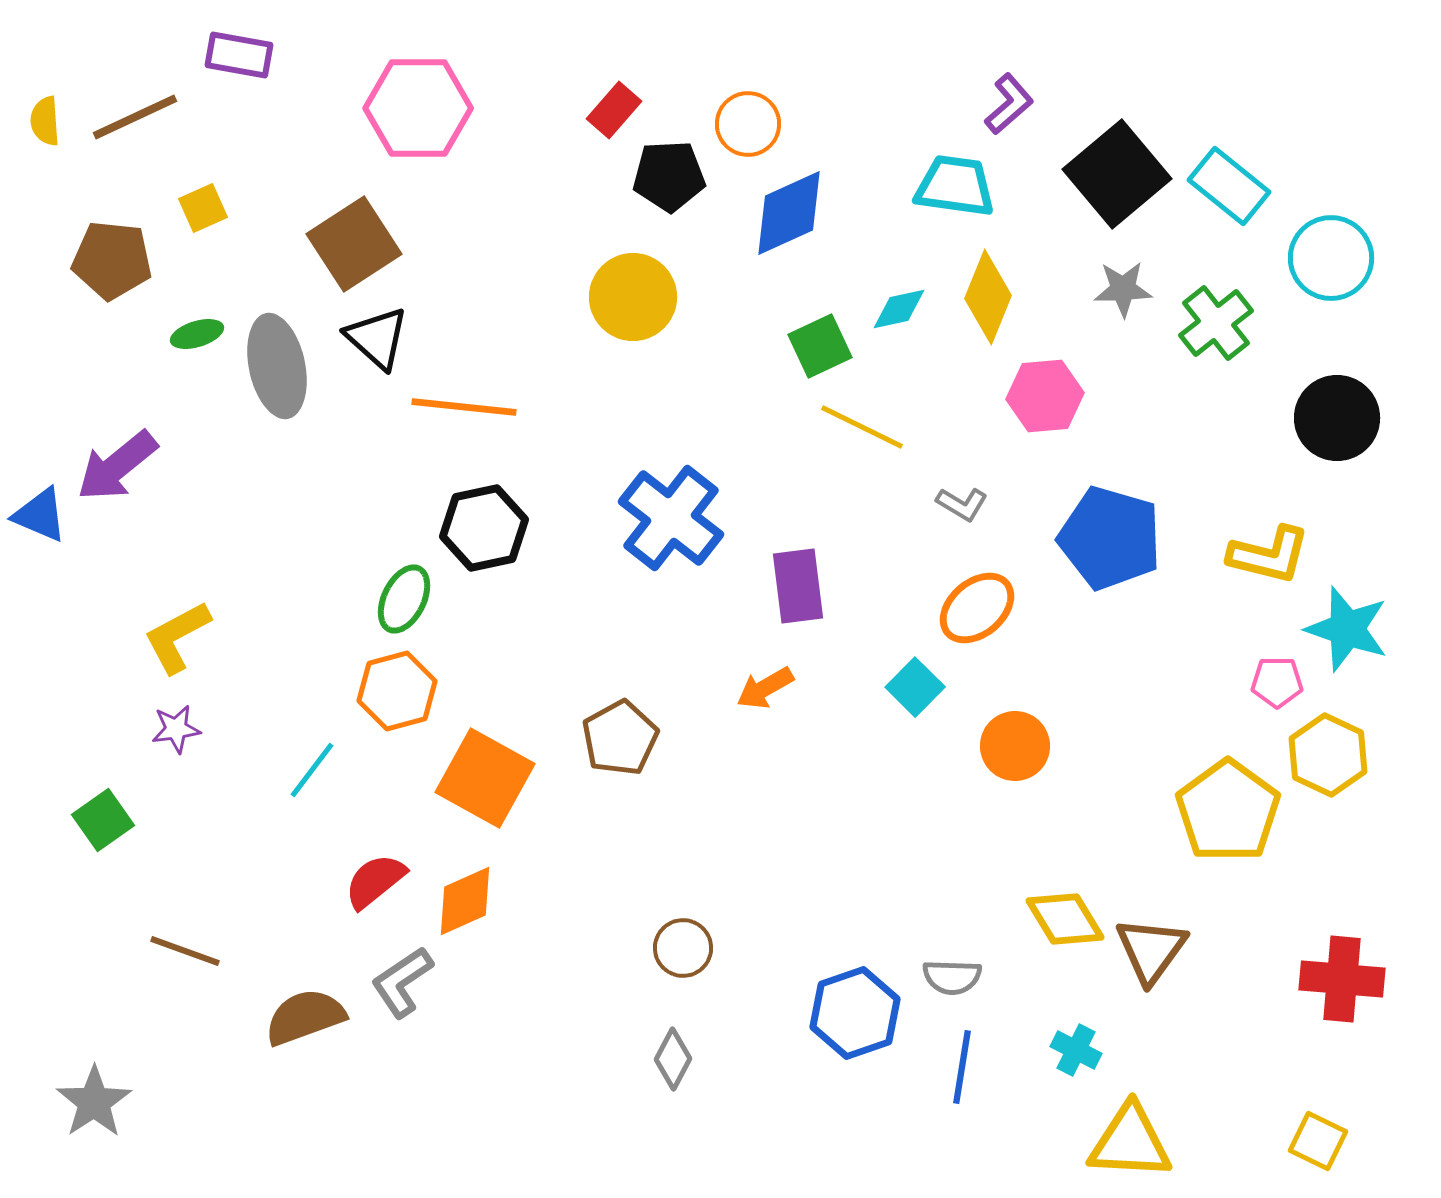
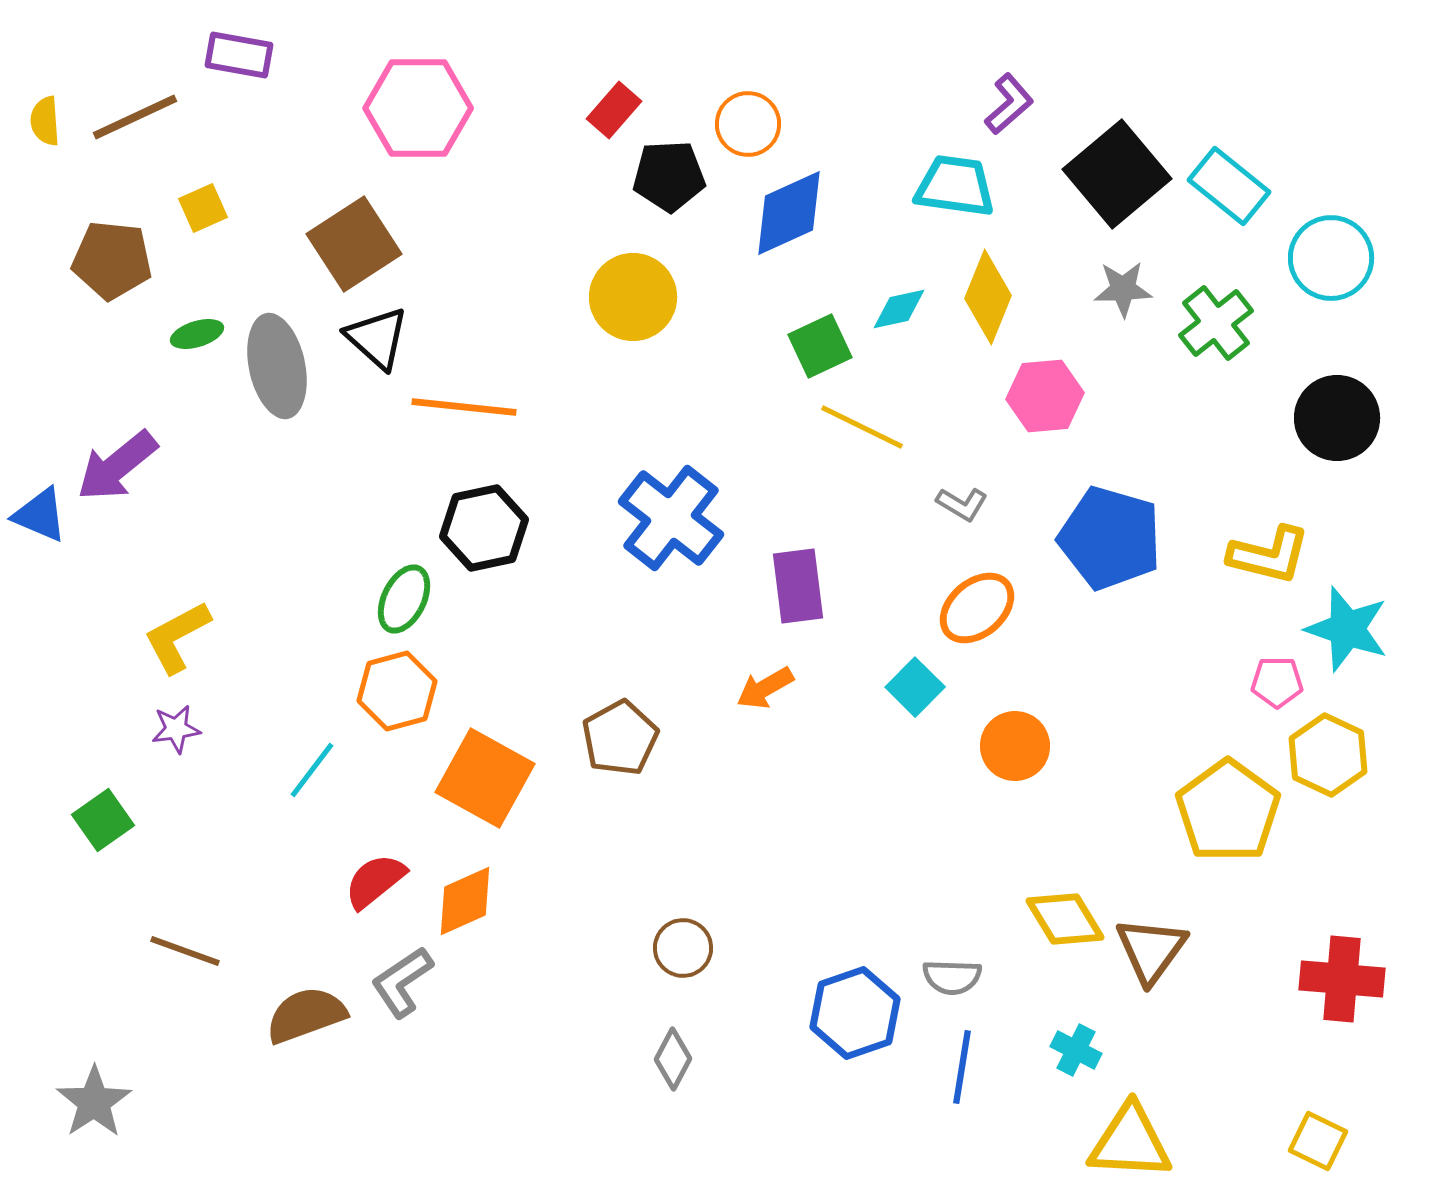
brown semicircle at (305, 1017): moved 1 px right, 2 px up
